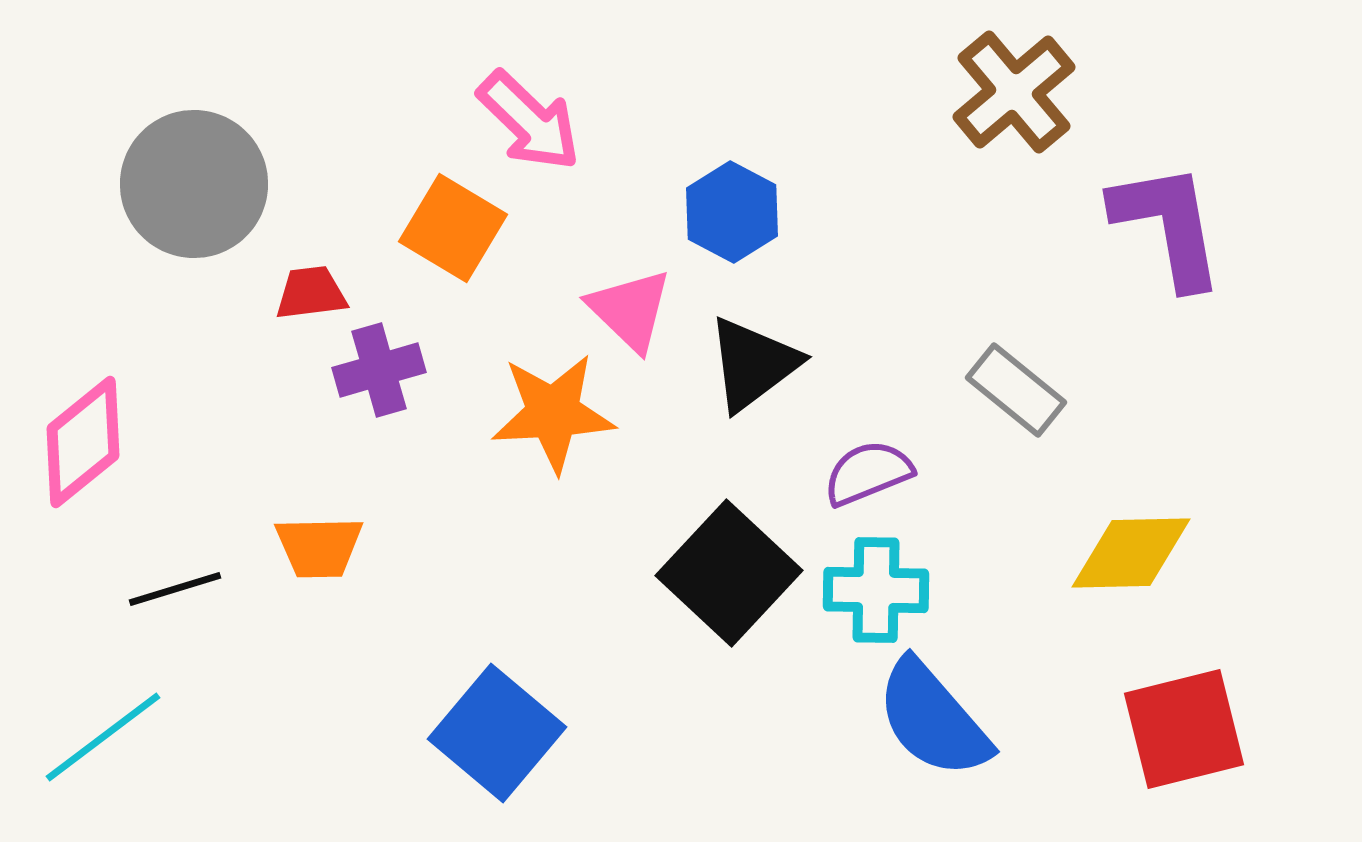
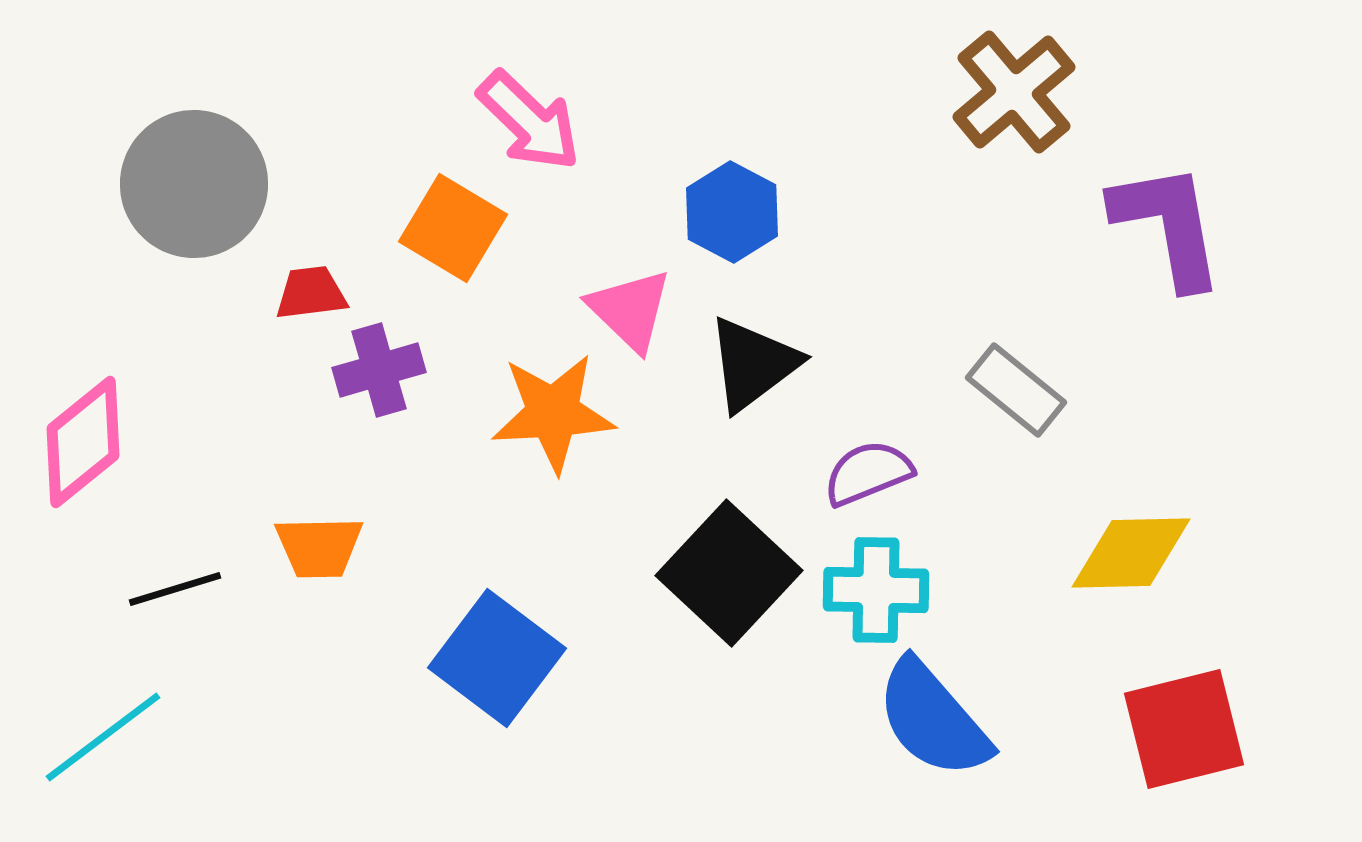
blue square: moved 75 px up; rotated 3 degrees counterclockwise
